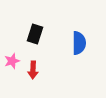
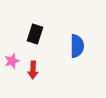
blue semicircle: moved 2 px left, 3 px down
